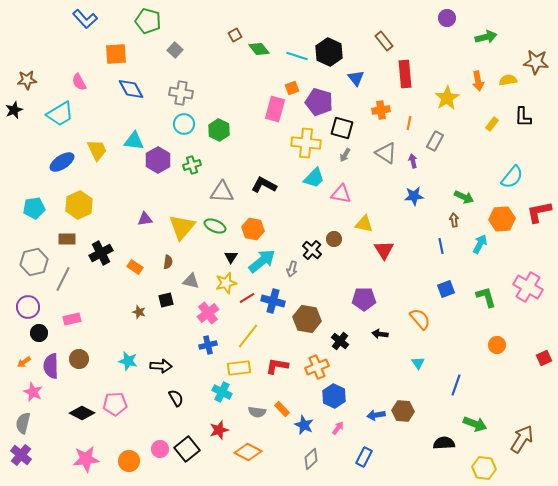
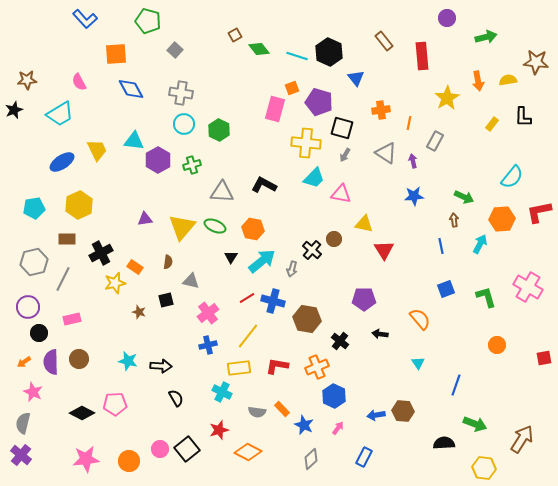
red rectangle at (405, 74): moved 17 px right, 18 px up
yellow star at (226, 283): moved 111 px left
red square at (544, 358): rotated 14 degrees clockwise
purple semicircle at (51, 366): moved 4 px up
